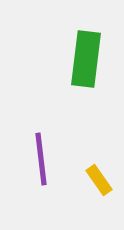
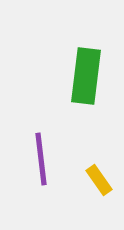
green rectangle: moved 17 px down
